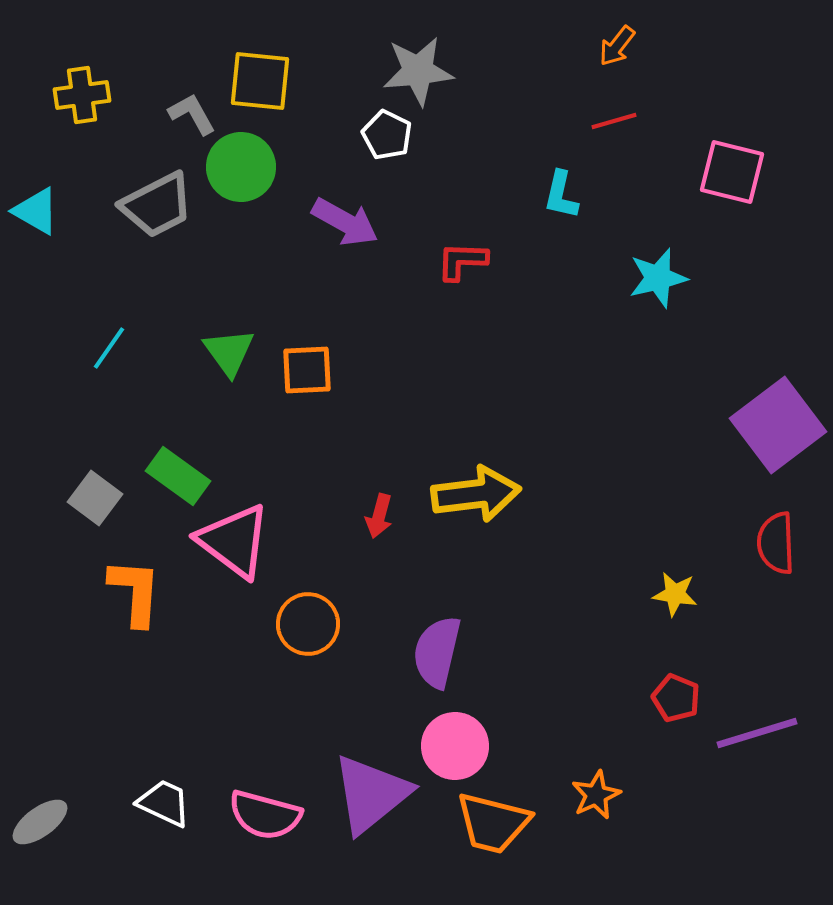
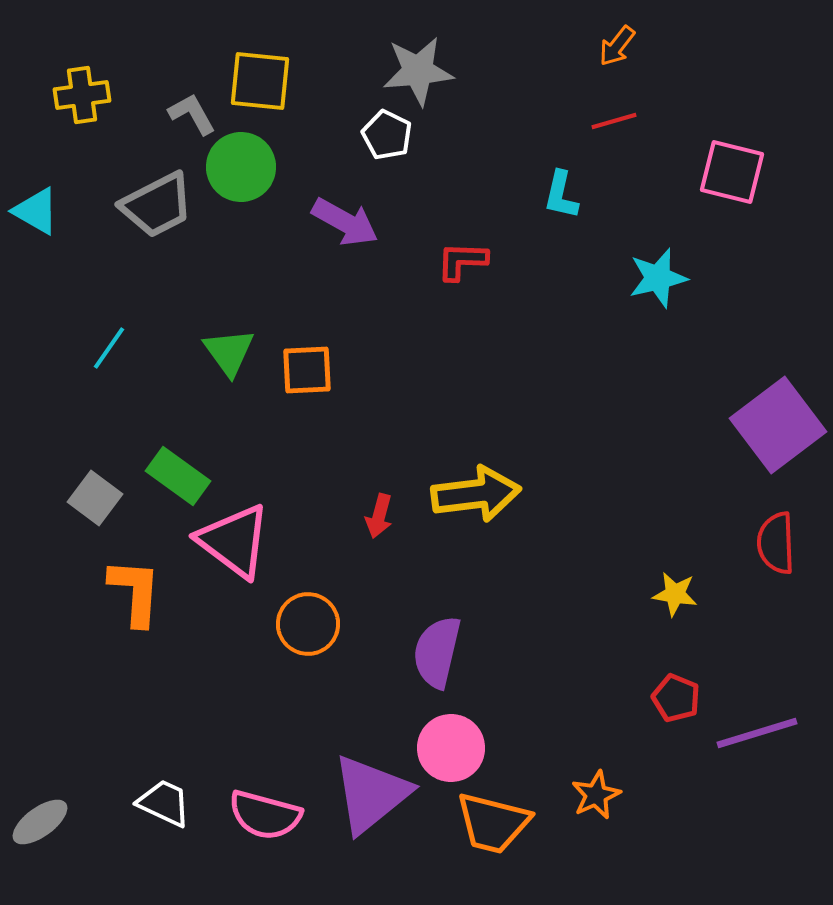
pink circle: moved 4 px left, 2 px down
